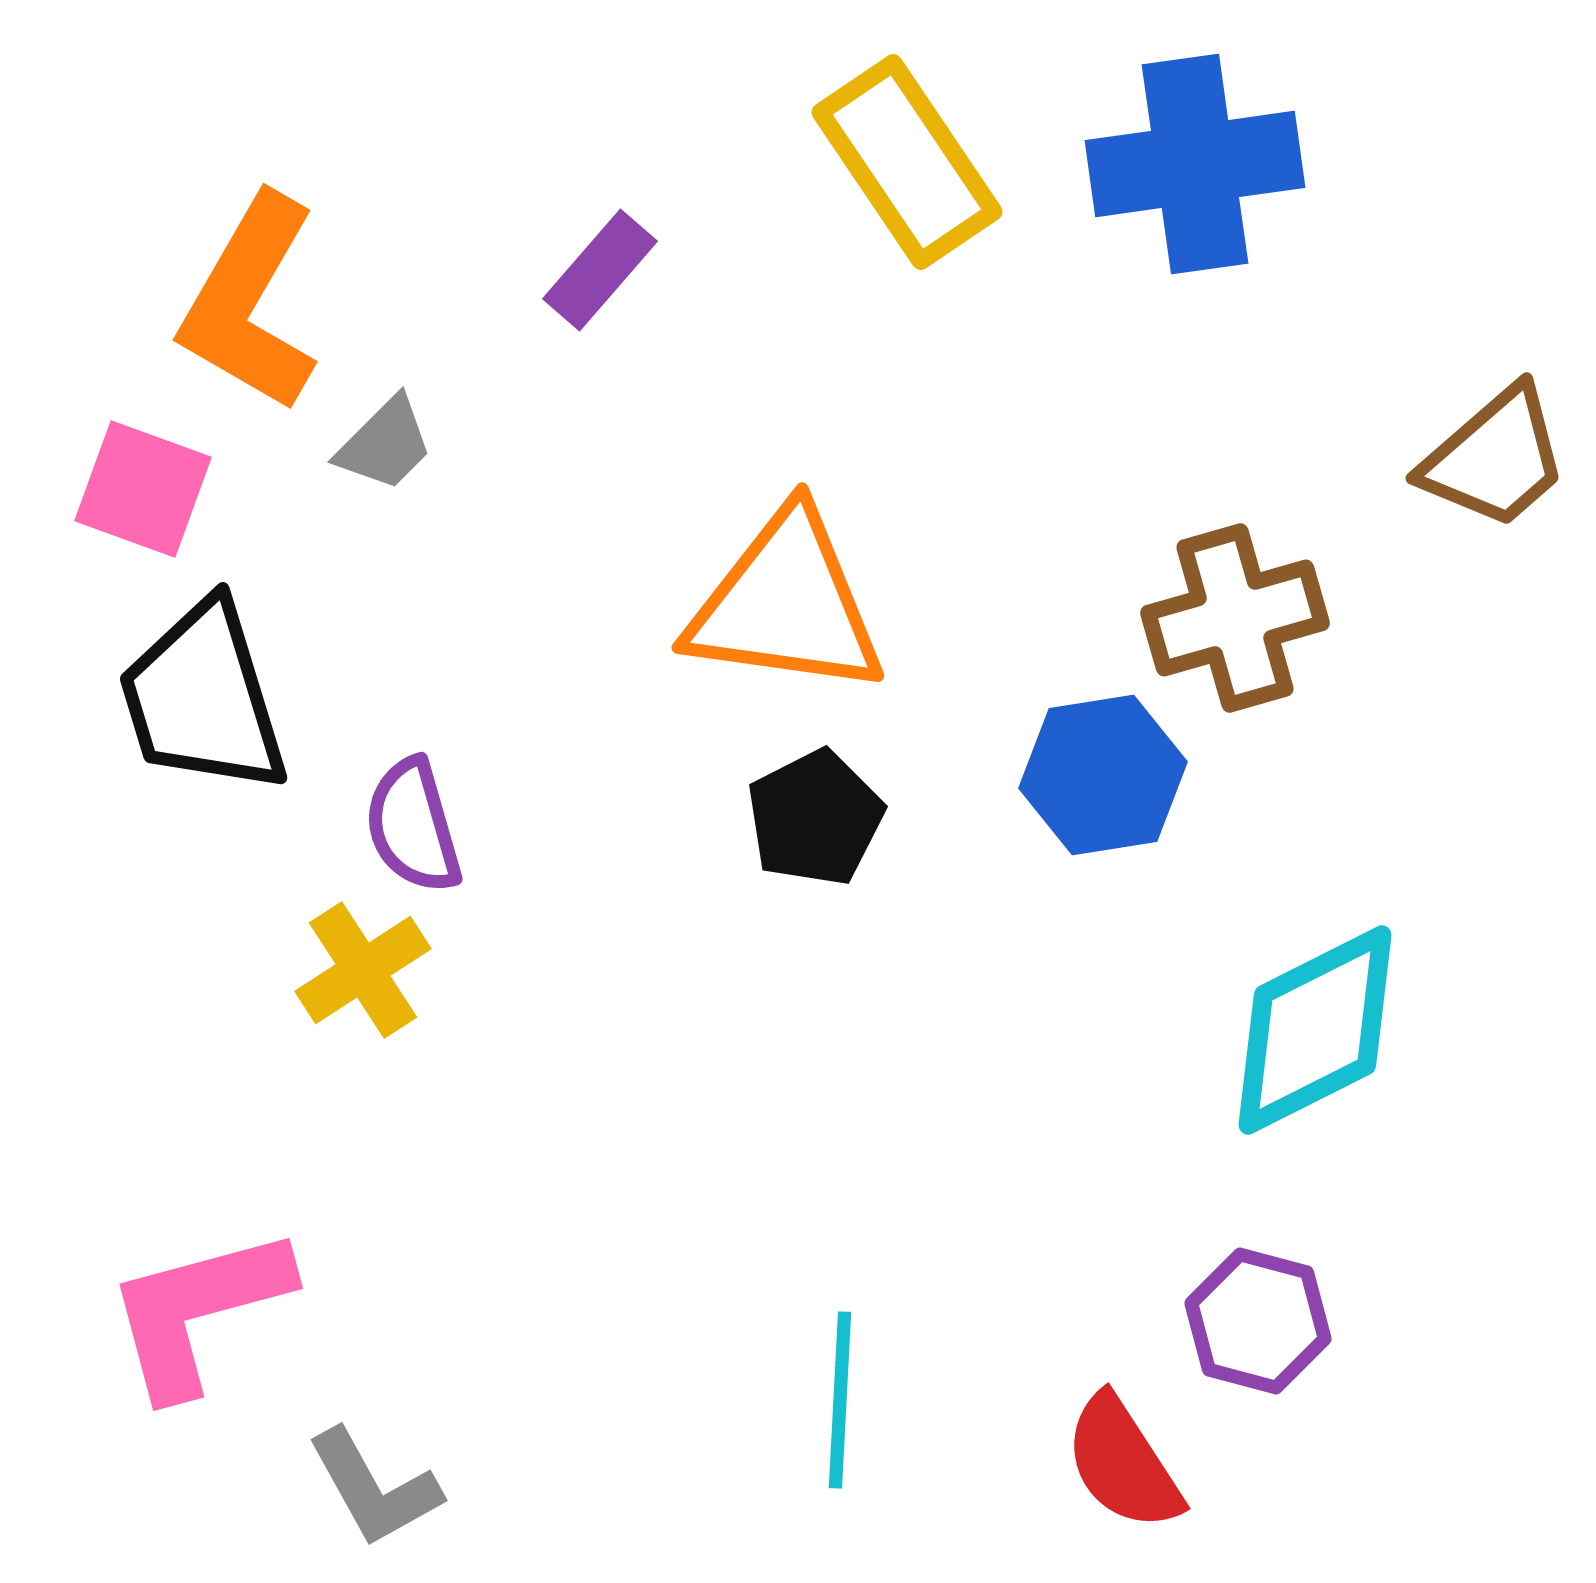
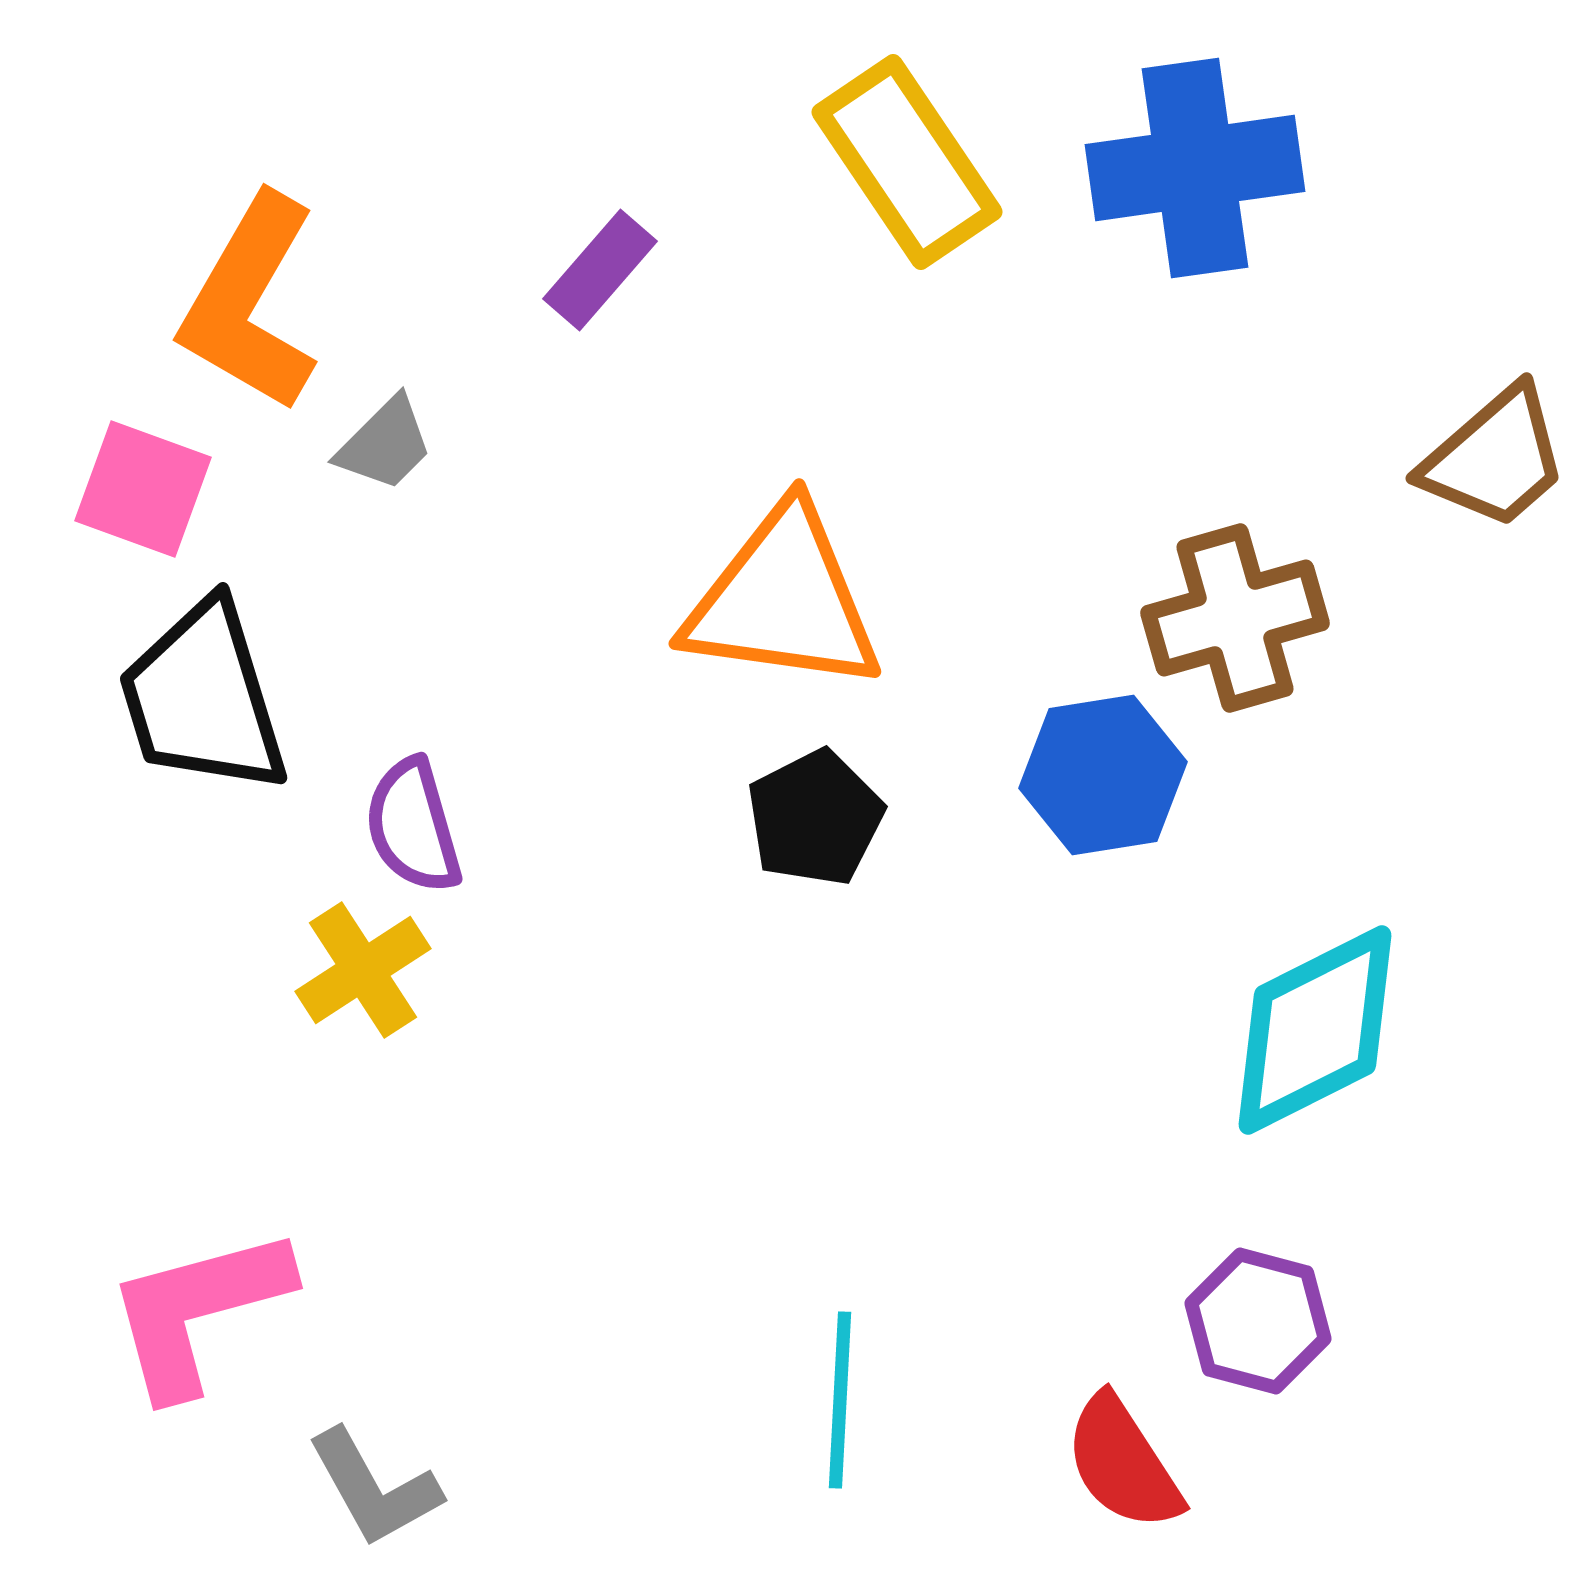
blue cross: moved 4 px down
orange triangle: moved 3 px left, 4 px up
